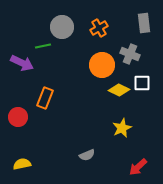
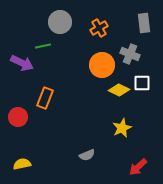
gray circle: moved 2 px left, 5 px up
